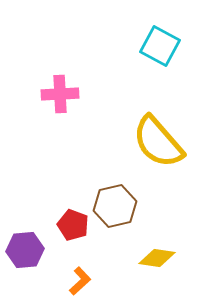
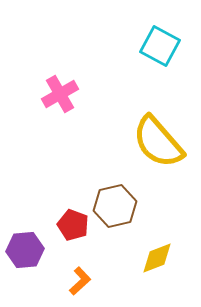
pink cross: rotated 27 degrees counterclockwise
yellow diamond: rotated 30 degrees counterclockwise
